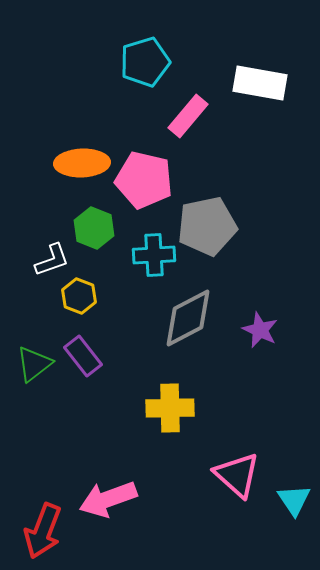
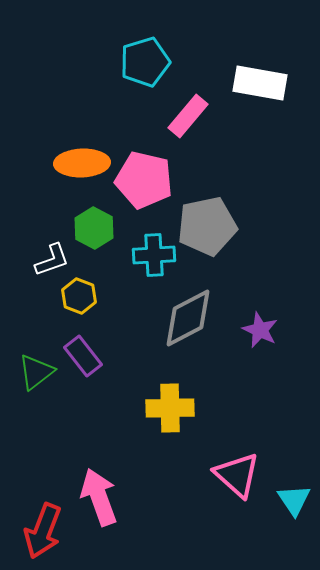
green hexagon: rotated 6 degrees clockwise
green triangle: moved 2 px right, 8 px down
pink arrow: moved 9 px left, 2 px up; rotated 90 degrees clockwise
